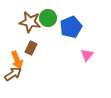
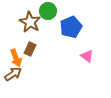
green circle: moved 7 px up
brown star: rotated 20 degrees clockwise
brown rectangle: moved 1 px left, 1 px down
pink triangle: moved 1 px down; rotated 32 degrees counterclockwise
orange arrow: moved 1 px left, 2 px up
